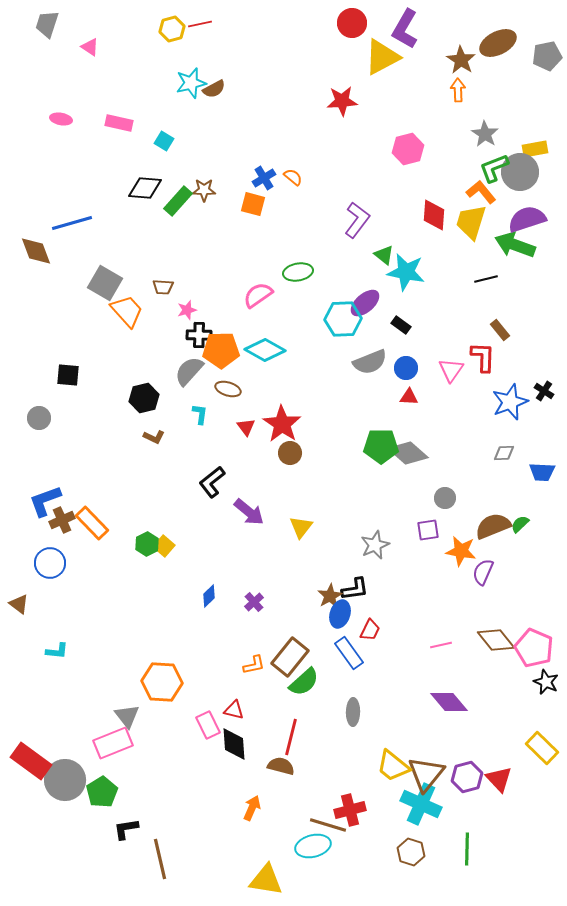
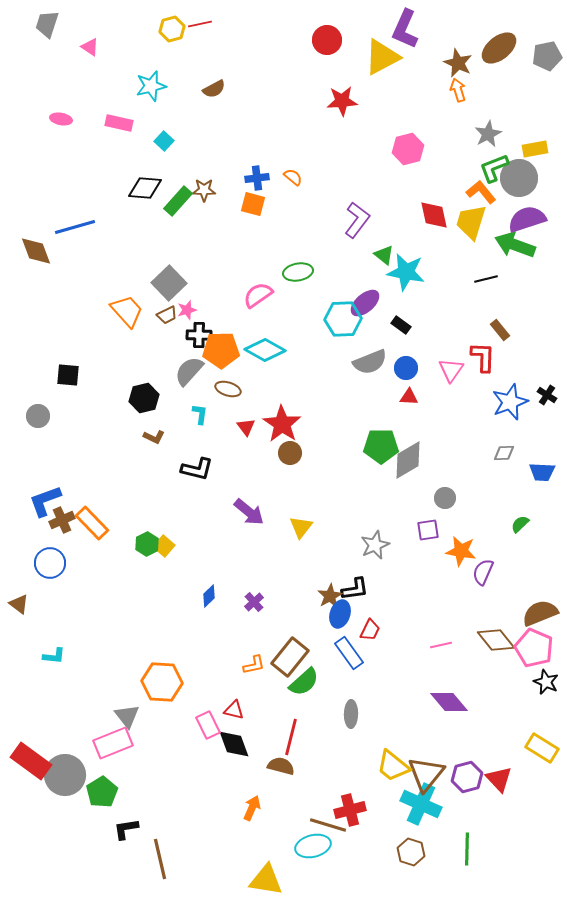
red circle at (352, 23): moved 25 px left, 17 px down
purple L-shape at (405, 29): rotated 6 degrees counterclockwise
brown ellipse at (498, 43): moved 1 px right, 5 px down; rotated 12 degrees counterclockwise
brown star at (461, 60): moved 3 px left, 3 px down; rotated 8 degrees counterclockwise
cyan star at (191, 83): moved 40 px left, 3 px down
orange arrow at (458, 90): rotated 15 degrees counterclockwise
gray star at (485, 134): moved 3 px right; rotated 12 degrees clockwise
cyan square at (164, 141): rotated 12 degrees clockwise
gray circle at (520, 172): moved 1 px left, 6 px down
blue cross at (264, 178): moved 7 px left; rotated 25 degrees clockwise
red diamond at (434, 215): rotated 16 degrees counterclockwise
blue line at (72, 223): moved 3 px right, 4 px down
gray square at (105, 283): moved 64 px right; rotated 16 degrees clockwise
brown trapezoid at (163, 287): moved 4 px right, 28 px down; rotated 30 degrees counterclockwise
black cross at (544, 391): moved 3 px right, 4 px down
gray circle at (39, 418): moved 1 px left, 2 px up
gray diamond at (408, 453): moved 7 px down; rotated 72 degrees counterclockwise
black L-shape at (212, 482): moved 15 px left, 13 px up; rotated 128 degrees counterclockwise
brown semicircle at (493, 526): moved 47 px right, 87 px down
cyan L-shape at (57, 651): moved 3 px left, 5 px down
gray ellipse at (353, 712): moved 2 px left, 2 px down
black diamond at (234, 744): rotated 16 degrees counterclockwise
yellow rectangle at (542, 748): rotated 12 degrees counterclockwise
gray circle at (65, 780): moved 5 px up
